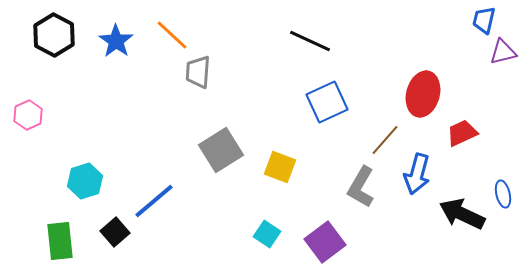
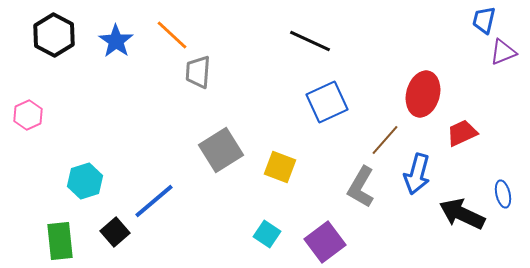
purple triangle: rotated 8 degrees counterclockwise
